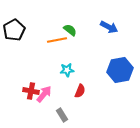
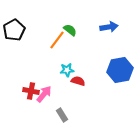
blue arrow: rotated 36 degrees counterclockwise
orange line: rotated 42 degrees counterclockwise
red semicircle: moved 2 px left, 10 px up; rotated 96 degrees counterclockwise
